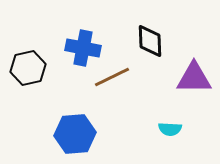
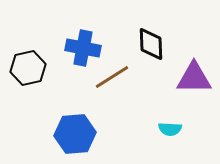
black diamond: moved 1 px right, 3 px down
brown line: rotated 6 degrees counterclockwise
